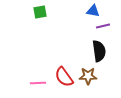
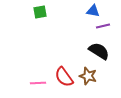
black semicircle: rotated 50 degrees counterclockwise
brown star: rotated 18 degrees clockwise
